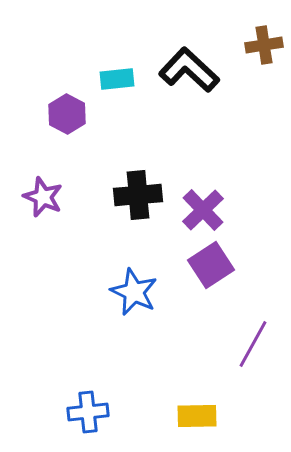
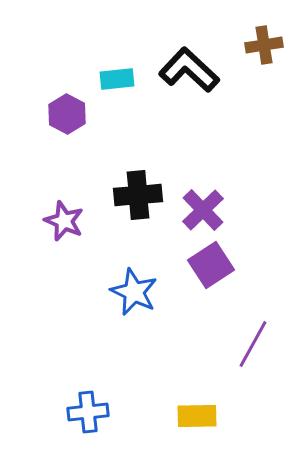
purple star: moved 21 px right, 24 px down
